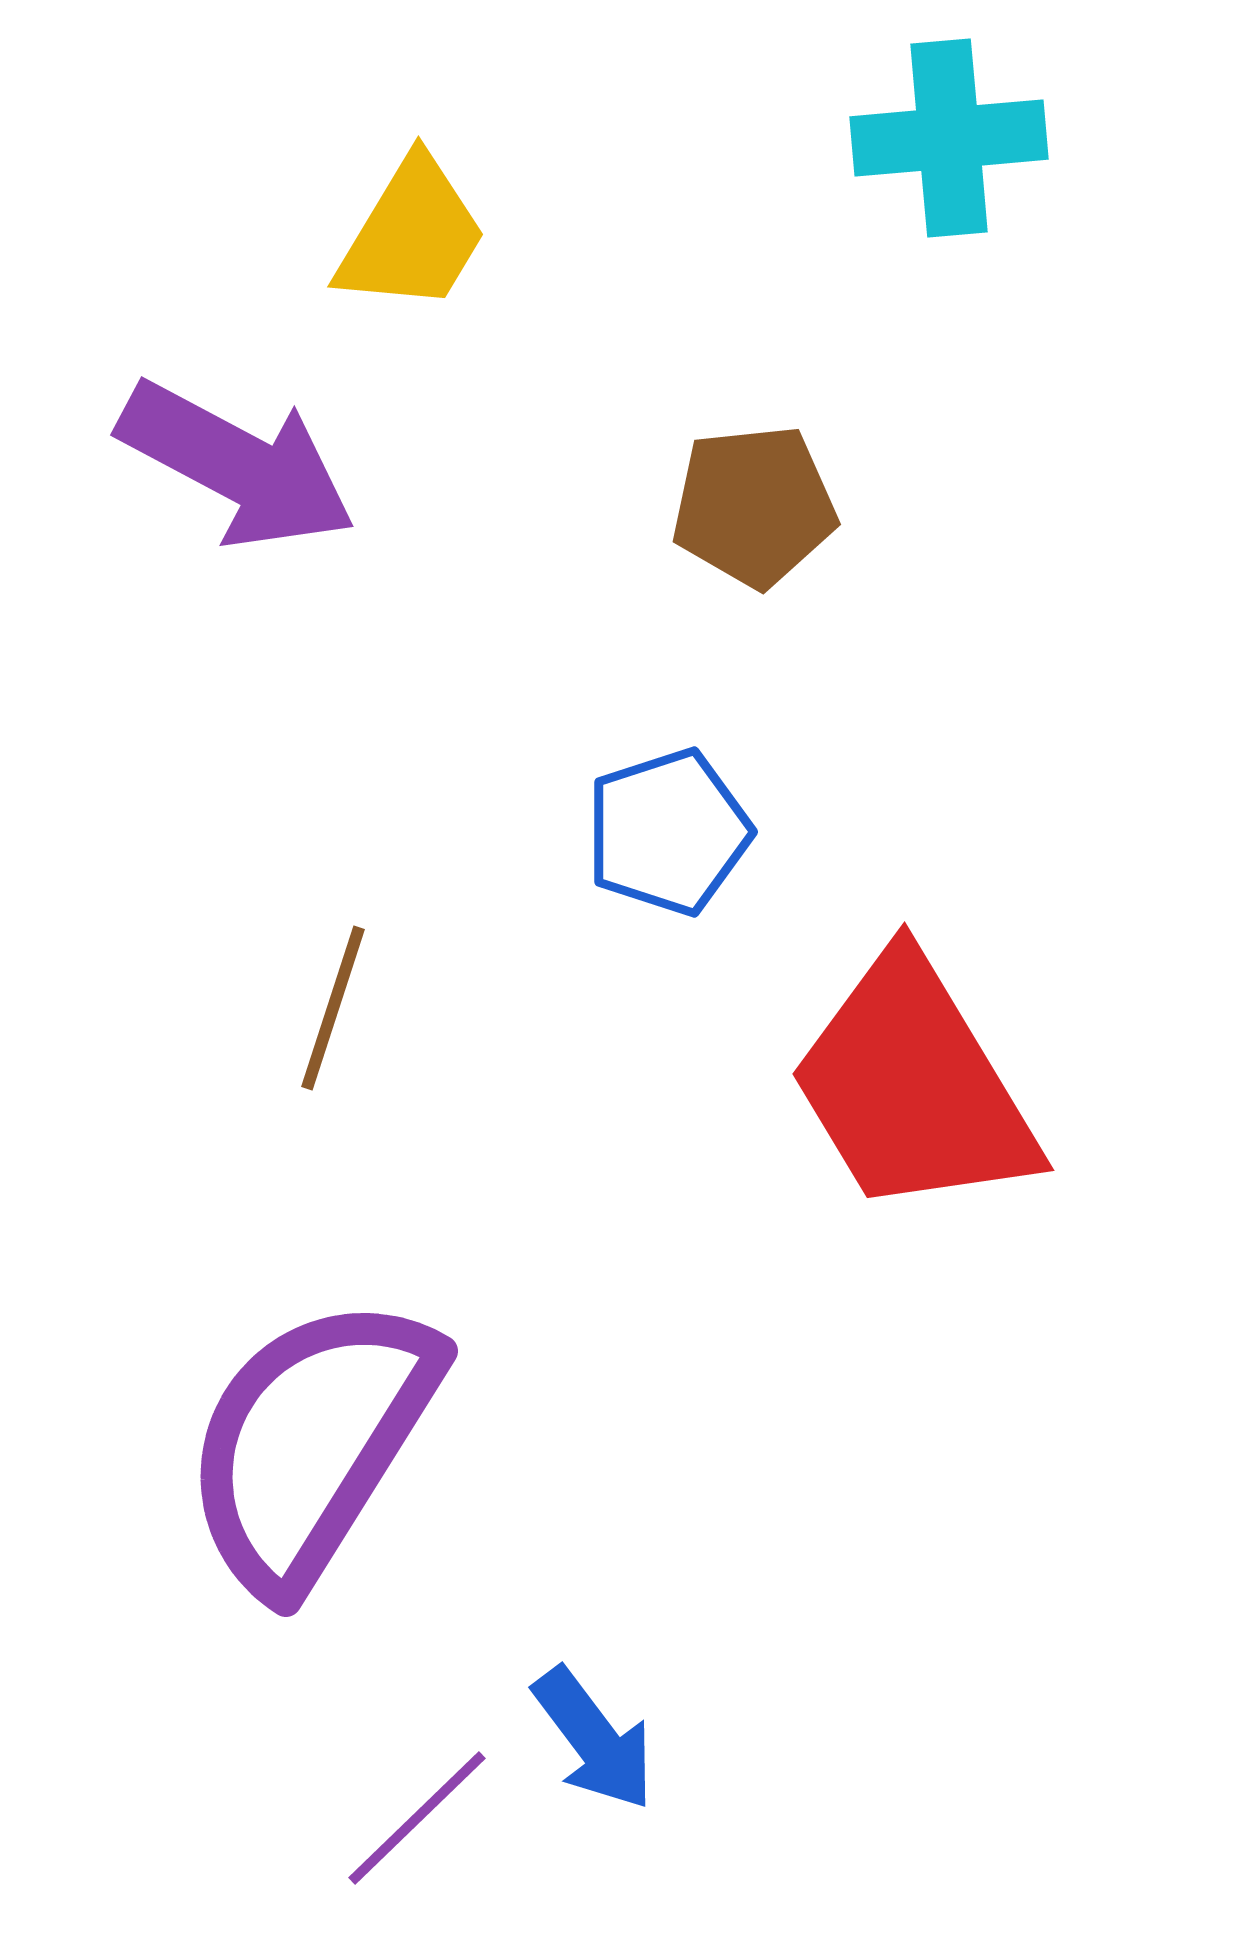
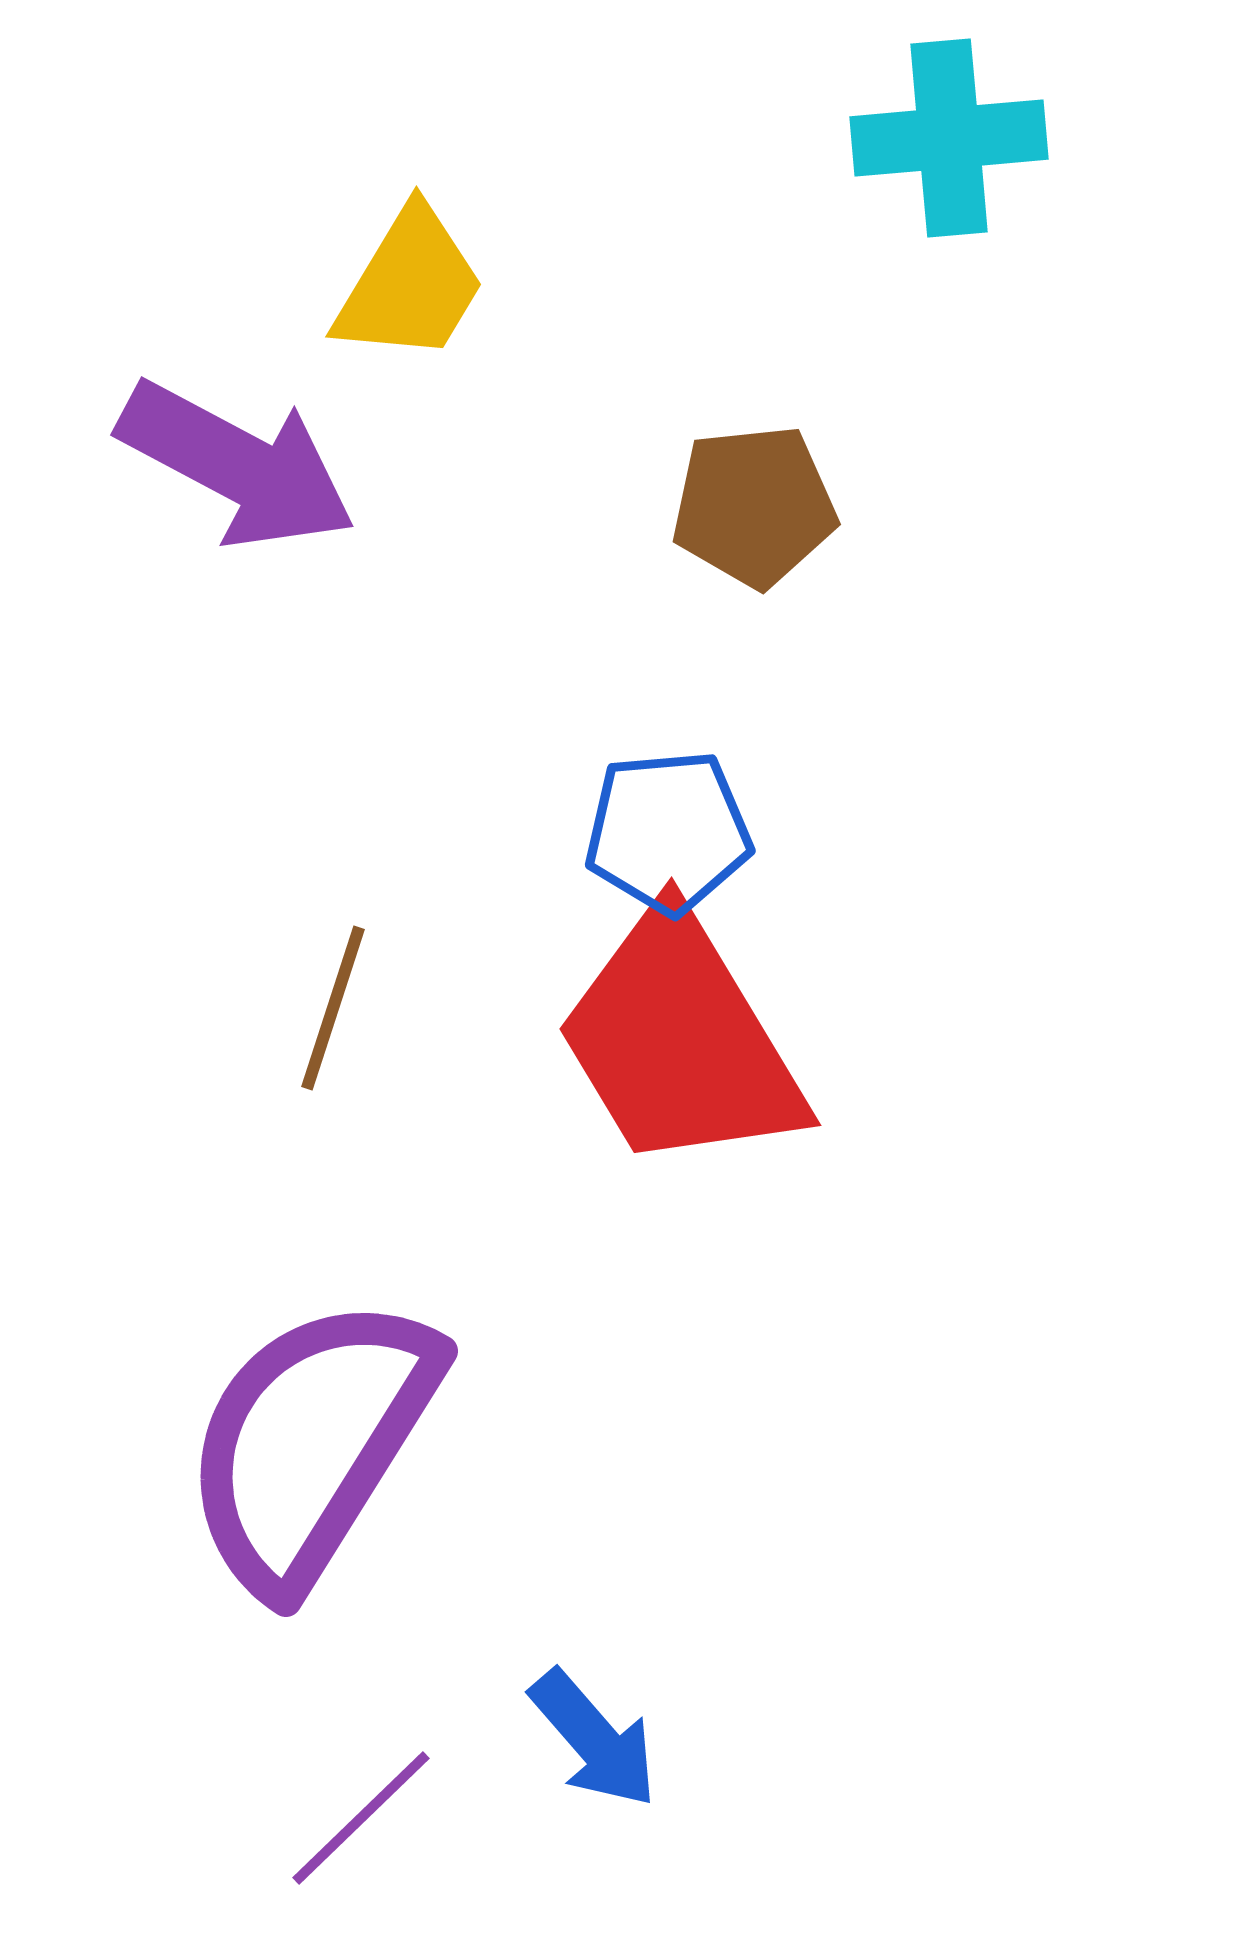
yellow trapezoid: moved 2 px left, 50 px down
blue pentagon: rotated 13 degrees clockwise
red trapezoid: moved 233 px left, 45 px up
blue arrow: rotated 4 degrees counterclockwise
purple line: moved 56 px left
